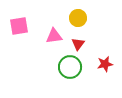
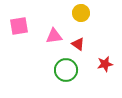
yellow circle: moved 3 px right, 5 px up
red triangle: rotated 32 degrees counterclockwise
green circle: moved 4 px left, 3 px down
